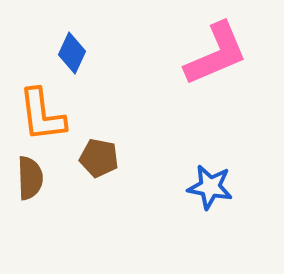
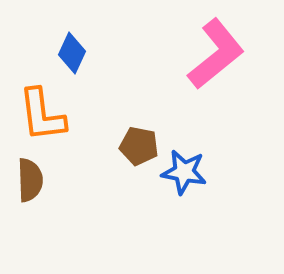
pink L-shape: rotated 16 degrees counterclockwise
brown pentagon: moved 40 px right, 12 px up
brown semicircle: moved 2 px down
blue star: moved 26 px left, 15 px up
